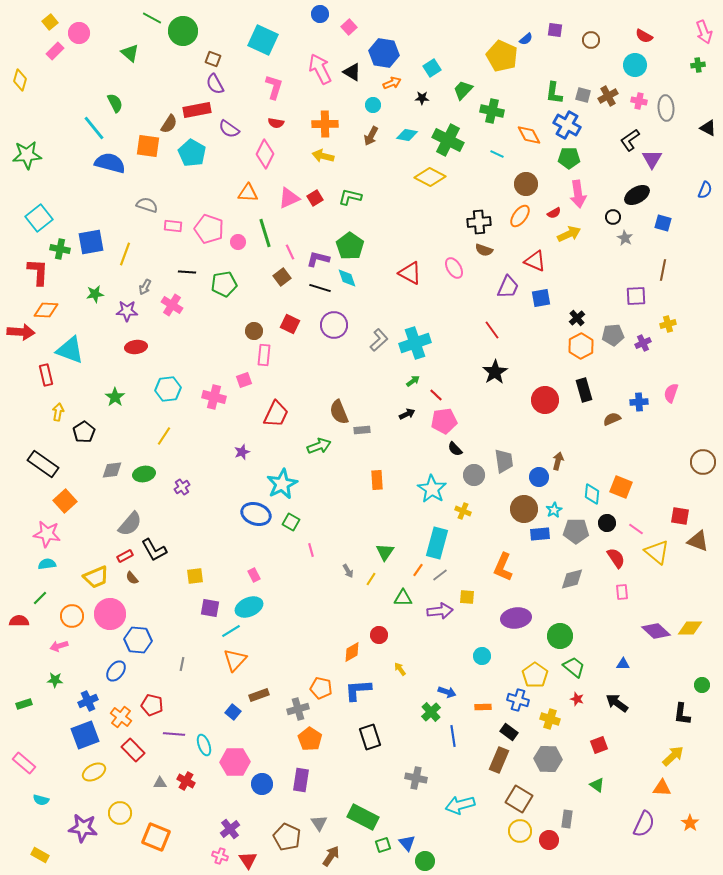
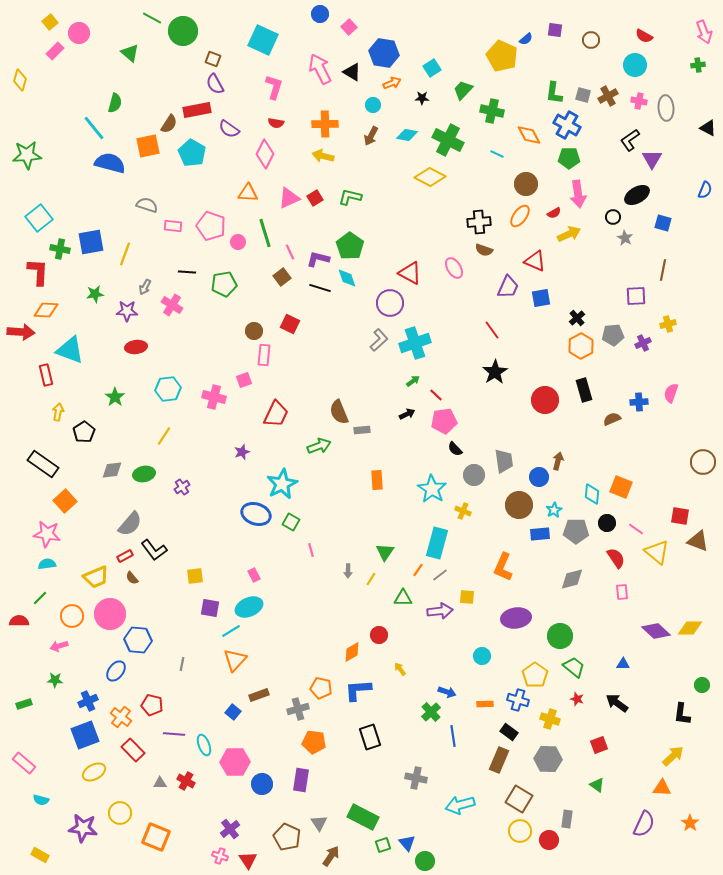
green semicircle at (115, 103): rotated 42 degrees clockwise
orange square at (148, 146): rotated 20 degrees counterclockwise
pink pentagon at (209, 229): moved 2 px right, 3 px up
purple circle at (334, 325): moved 56 px right, 22 px up
brown circle at (524, 509): moved 5 px left, 4 px up
black L-shape at (154, 550): rotated 8 degrees counterclockwise
gray arrow at (348, 571): rotated 32 degrees clockwise
orange rectangle at (483, 707): moved 2 px right, 3 px up
orange pentagon at (310, 739): moved 4 px right, 3 px down; rotated 25 degrees counterclockwise
